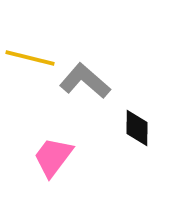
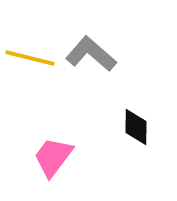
gray L-shape: moved 6 px right, 27 px up
black diamond: moved 1 px left, 1 px up
